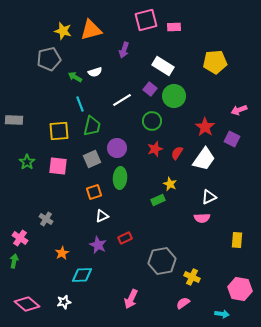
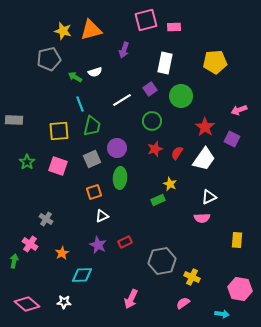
white rectangle at (163, 66): moved 2 px right, 3 px up; rotated 70 degrees clockwise
purple square at (150, 89): rotated 16 degrees clockwise
green circle at (174, 96): moved 7 px right
pink square at (58, 166): rotated 12 degrees clockwise
pink cross at (20, 238): moved 10 px right, 6 px down
red rectangle at (125, 238): moved 4 px down
white star at (64, 302): rotated 16 degrees clockwise
